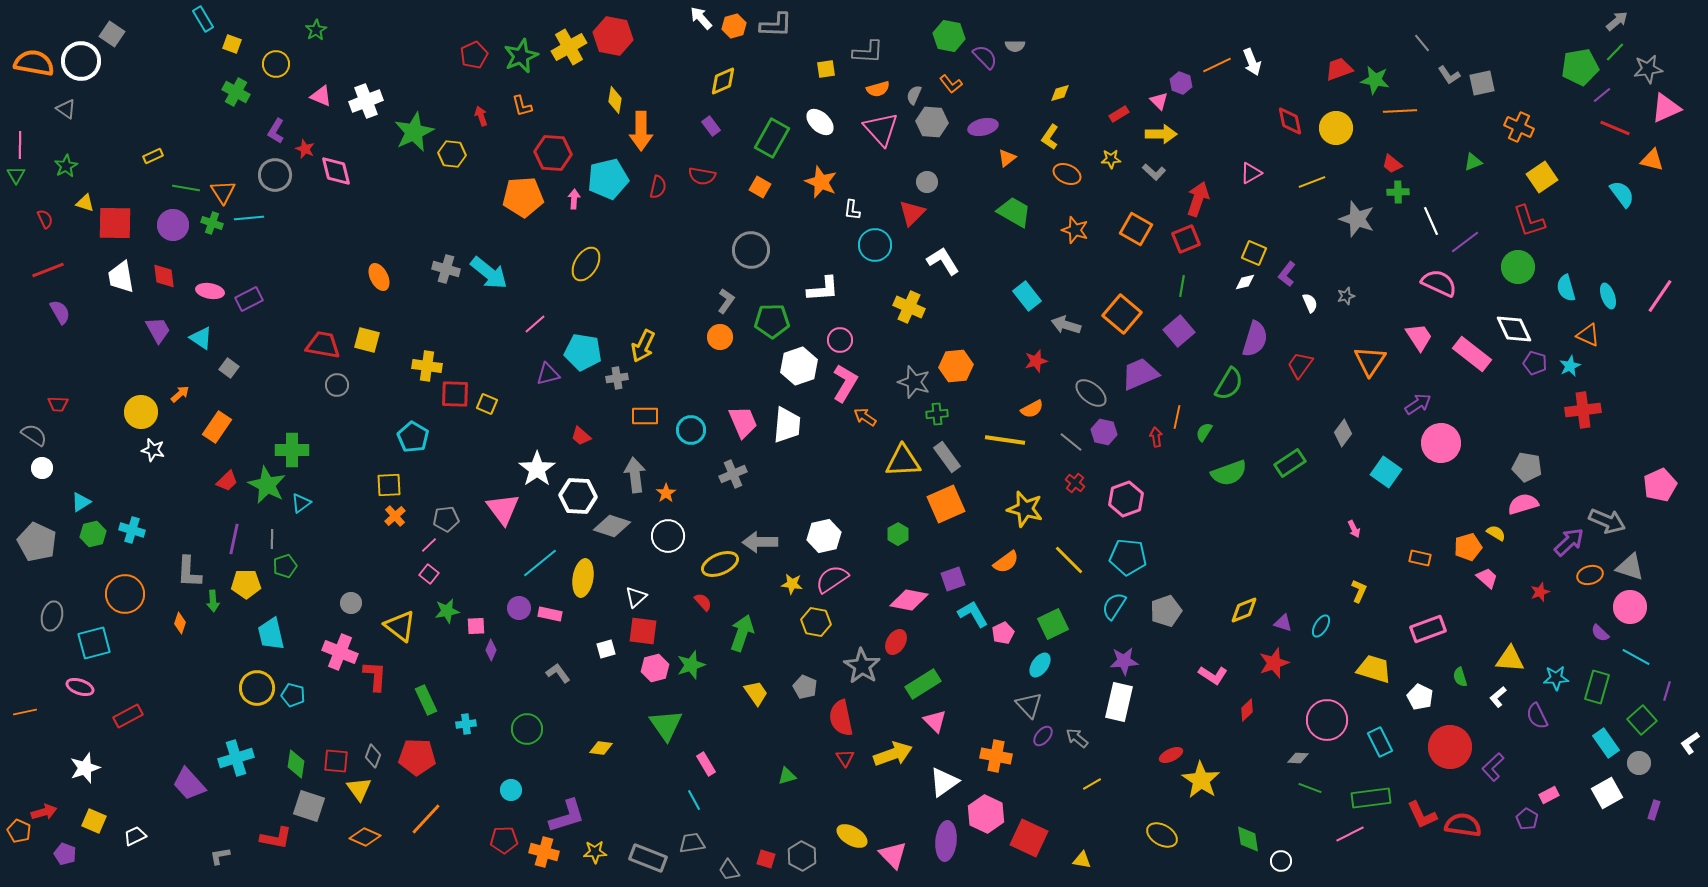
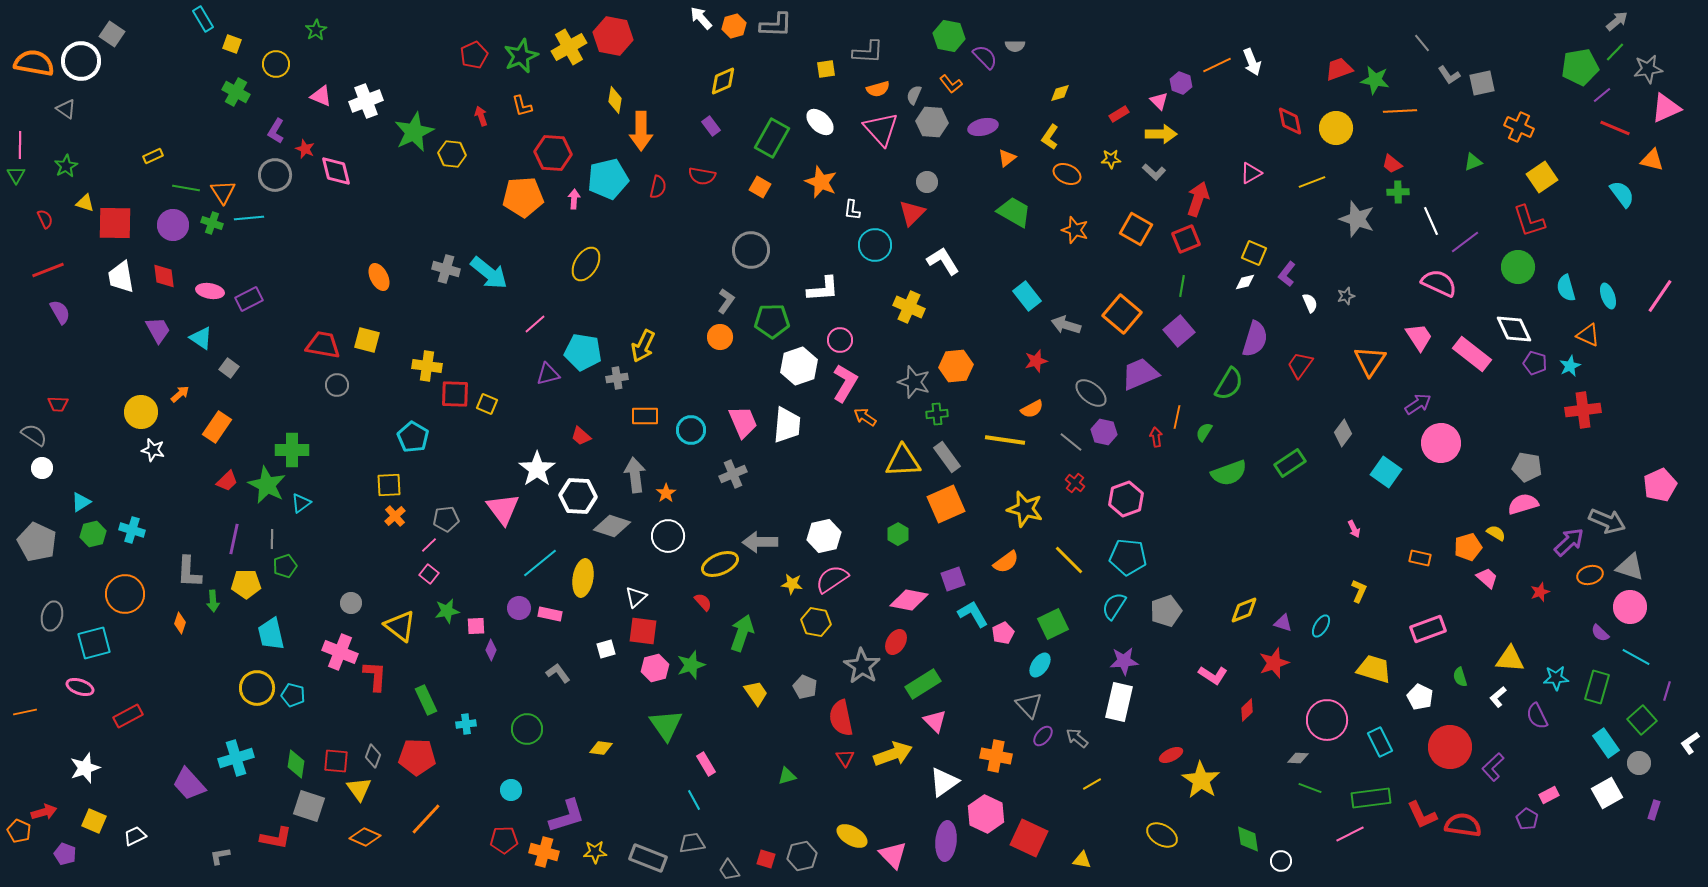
gray hexagon at (802, 856): rotated 20 degrees clockwise
